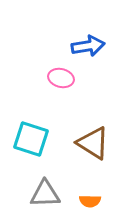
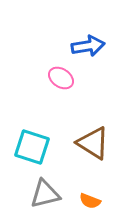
pink ellipse: rotated 20 degrees clockwise
cyan square: moved 1 px right, 8 px down
gray triangle: rotated 12 degrees counterclockwise
orange semicircle: rotated 20 degrees clockwise
